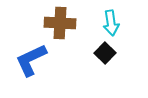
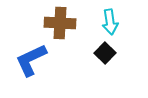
cyan arrow: moved 1 px left, 1 px up
